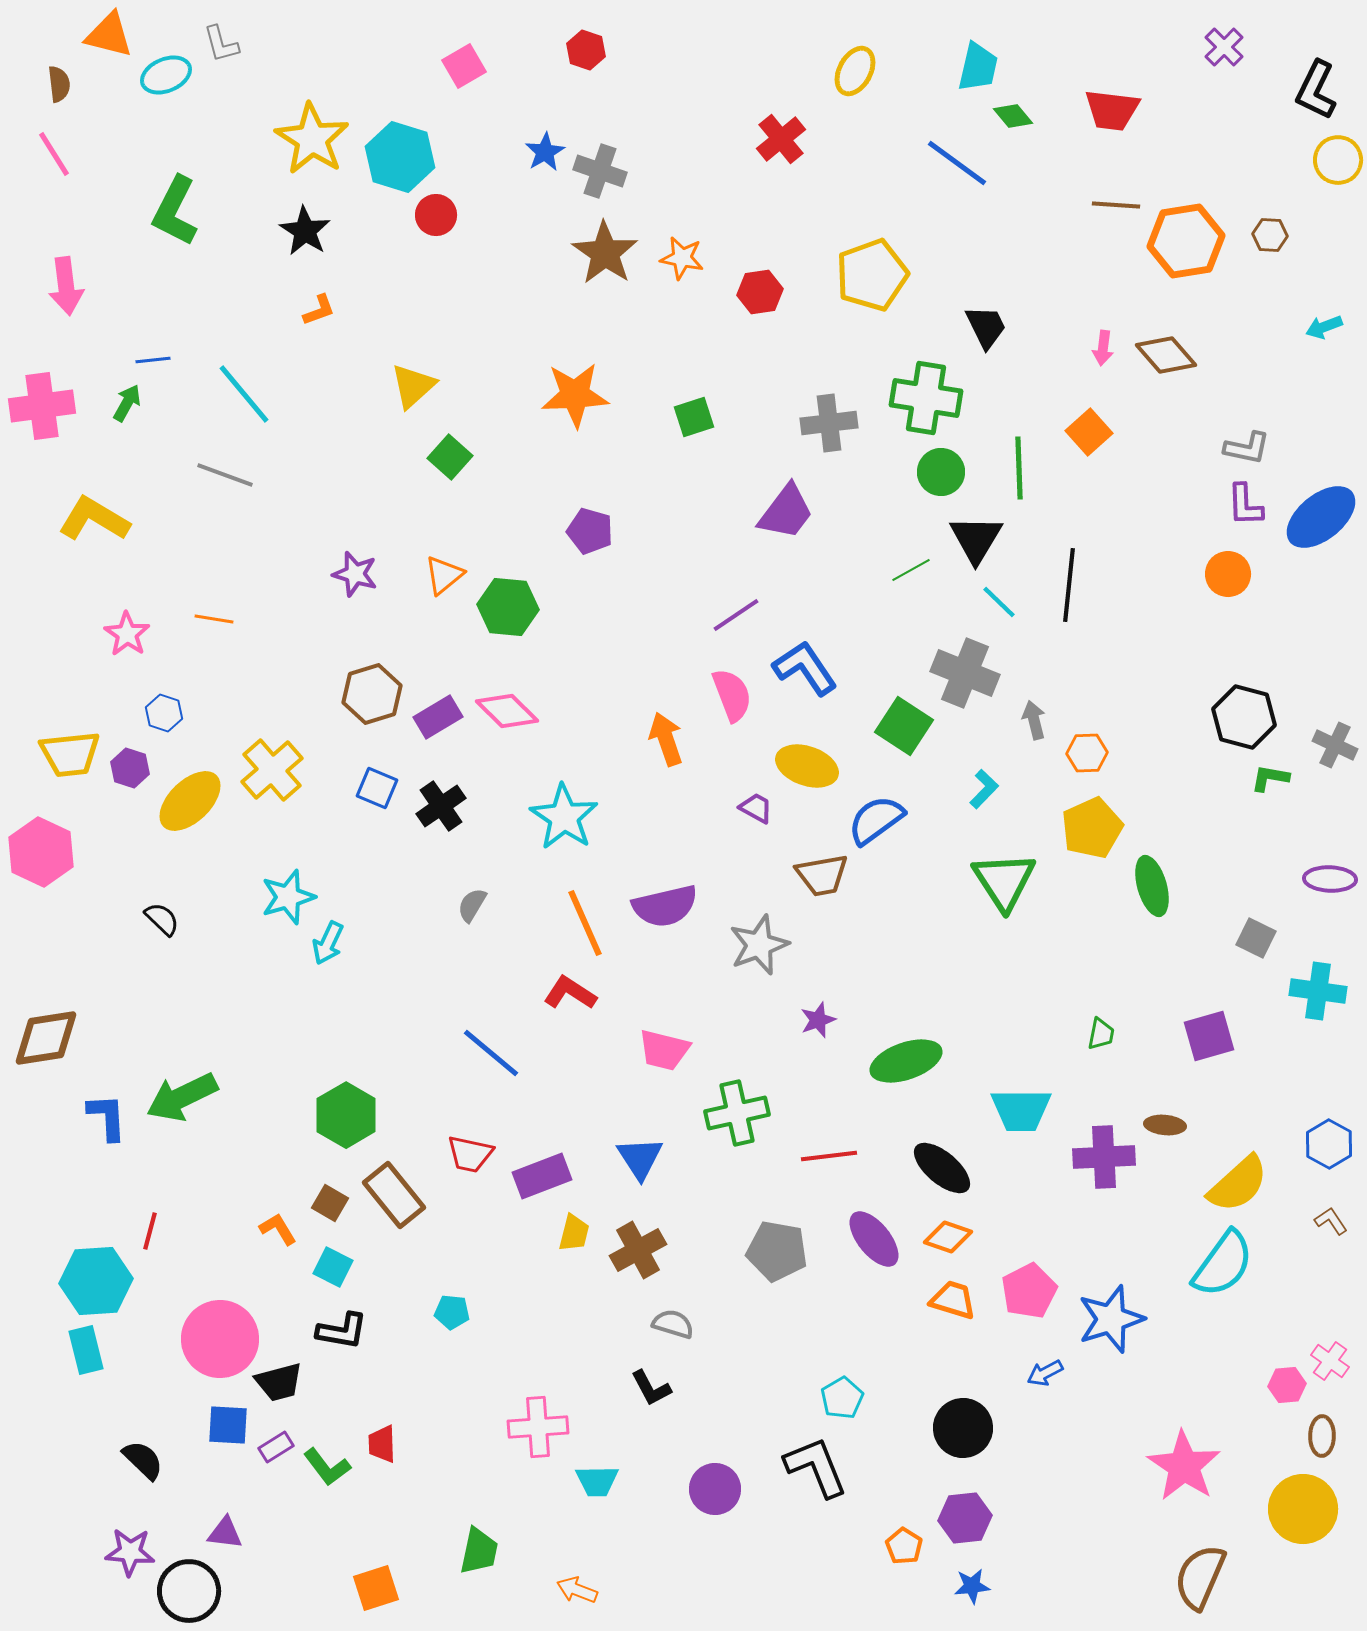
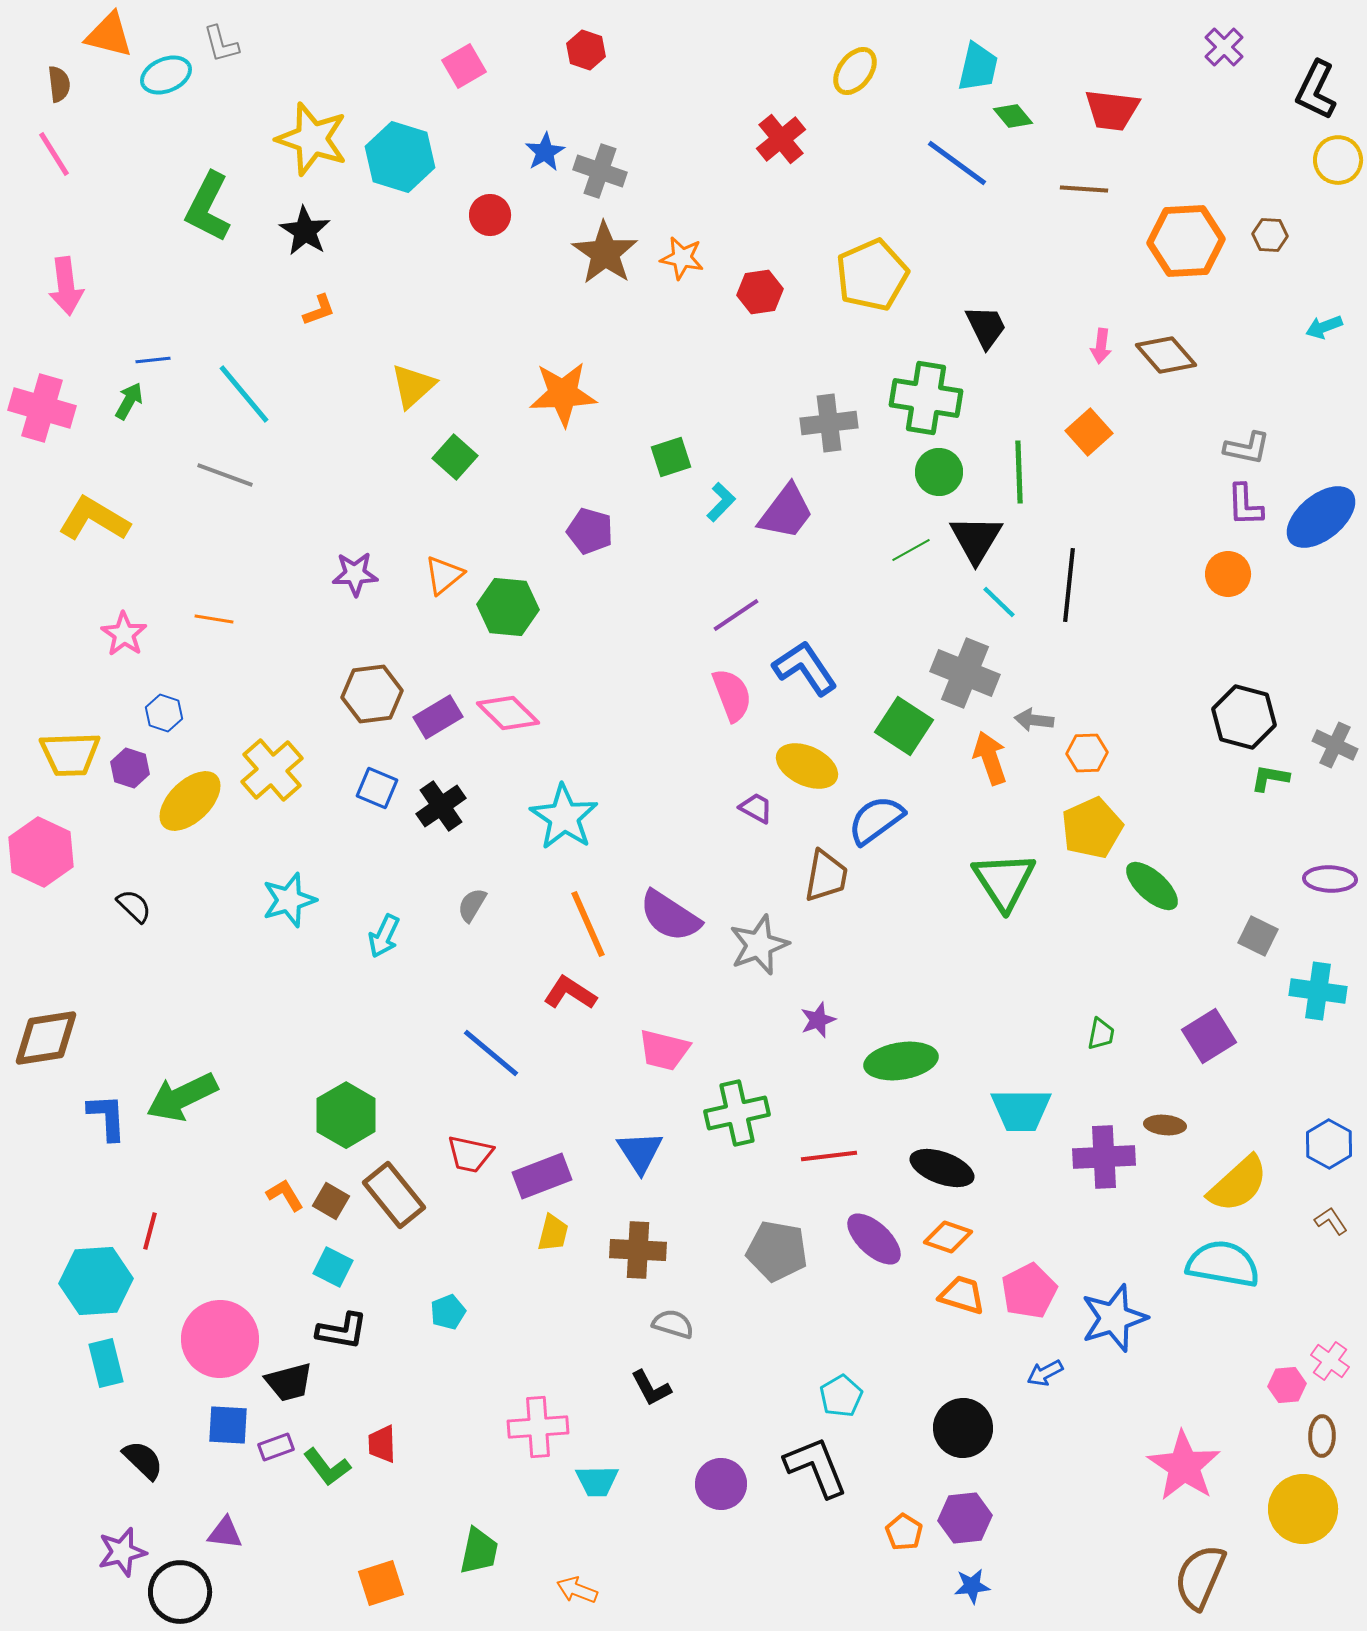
yellow ellipse at (855, 71): rotated 9 degrees clockwise
yellow star at (312, 139): rotated 14 degrees counterclockwise
brown line at (1116, 205): moved 32 px left, 16 px up
green L-shape at (175, 211): moved 33 px right, 4 px up
red circle at (436, 215): moved 54 px right
orange hexagon at (1186, 241): rotated 6 degrees clockwise
yellow pentagon at (872, 275): rotated 4 degrees counterclockwise
pink arrow at (1103, 348): moved 2 px left, 2 px up
orange star at (575, 395): moved 12 px left, 1 px up
green arrow at (127, 403): moved 2 px right, 2 px up
pink cross at (42, 406): moved 2 px down; rotated 24 degrees clockwise
green square at (694, 417): moved 23 px left, 40 px down
green square at (450, 457): moved 5 px right
green line at (1019, 468): moved 4 px down
green circle at (941, 472): moved 2 px left
green line at (911, 570): moved 20 px up
purple star at (355, 574): rotated 18 degrees counterclockwise
pink star at (127, 634): moved 3 px left
brown hexagon at (372, 694): rotated 10 degrees clockwise
pink diamond at (507, 711): moved 1 px right, 2 px down
gray arrow at (1034, 720): rotated 69 degrees counterclockwise
orange arrow at (666, 739): moved 324 px right, 19 px down
yellow trapezoid at (70, 754): rotated 4 degrees clockwise
yellow ellipse at (807, 766): rotated 6 degrees clockwise
cyan L-shape at (984, 789): moved 263 px left, 287 px up
brown trapezoid at (822, 875): moved 4 px right, 1 px down; rotated 70 degrees counterclockwise
green ellipse at (1152, 886): rotated 32 degrees counterclockwise
cyan star at (288, 897): moved 1 px right, 3 px down
purple semicircle at (665, 906): moved 5 px right, 10 px down; rotated 46 degrees clockwise
black semicircle at (162, 919): moved 28 px left, 13 px up
orange line at (585, 923): moved 3 px right, 1 px down
gray square at (1256, 938): moved 2 px right, 2 px up
cyan arrow at (328, 943): moved 56 px right, 7 px up
purple square at (1209, 1036): rotated 16 degrees counterclockwise
green ellipse at (906, 1061): moved 5 px left; rotated 10 degrees clockwise
blue triangle at (640, 1158): moved 6 px up
black ellipse at (942, 1168): rotated 20 degrees counterclockwise
brown square at (330, 1203): moved 1 px right, 2 px up
orange L-shape at (278, 1229): moved 7 px right, 34 px up
yellow trapezoid at (574, 1233): moved 21 px left
purple ellipse at (874, 1239): rotated 8 degrees counterclockwise
brown cross at (638, 1250): rotated 32 degrees clockwise
cyan semicircle at (1223, 1264): rotated 116 degrees counterclockwise
orange trapezoid at (953, 1300): moved 9 px right, 5 px up
cyan pentagon at (452, 1312): moved 4 px left; rotated 28 degrees counterclockwise
blue star at (1111, 1319): moved 3 px right, 1 px up
cyan rectangle at (86, 1350): moved 20 px right, 13 px down
black trapezoid at (279, 1382): moved 10 px right
cyan pentagon at (842, 1398): moved 1 px left, 2 px up
purple rectangle at (276, 1447): rotated 12 degrees clockwise
purple circle at (715, 1489): moved 6 px right, 5 px up
orange pentagon at (904, 1546): moved 14 px up
purple star at (130, 1552): moved 8 px left; rotated 18 degrees counterclockwise
orange square at (376, 1588): moved 5 px right, 5 px up
black circle at (189, 1591): moved 9 px left, 1 px down
